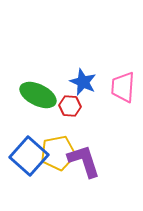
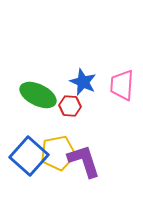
pink trapezoid: moved 1 px left, 2 px up
